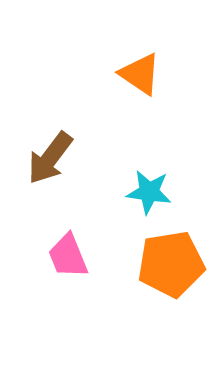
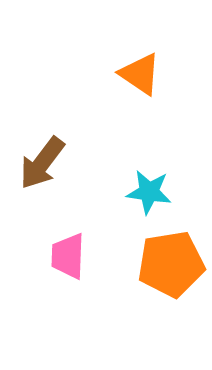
brown arrow: moved 8 px left, 5 px down
pink trapezoid: rotated 24 degrees clockwise
